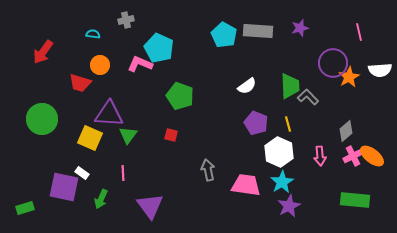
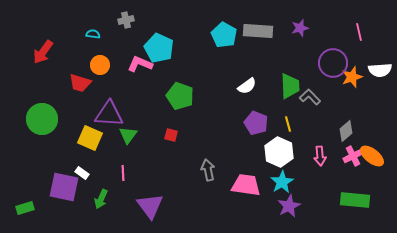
orange star at (349, 77): moved 3 px right; rotated 10 degrees clockwise
gray L-shape at (308, 97): moved 2 px right
